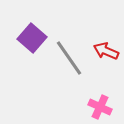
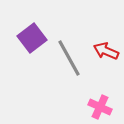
purple square: rotated 12 degrees clockwise
gray line: rotated 6 degrees clockwise
